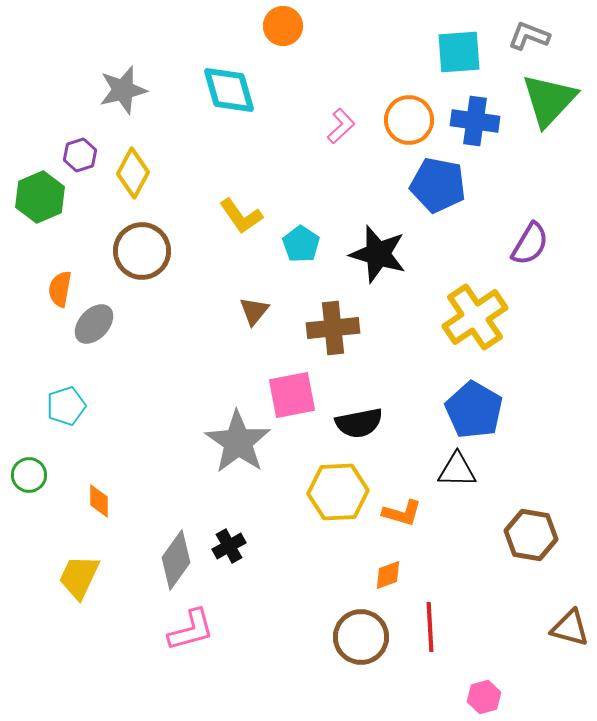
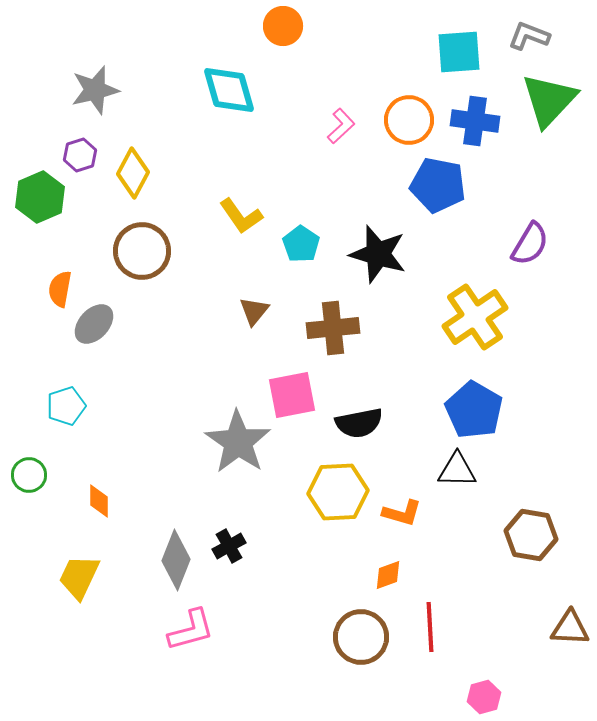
gray star at (123, 90): moved 28 px left
gray diamond at (176, 560): rotated 14 degrees counterclockwise
brown triangle at (570, 628): rotated 12 degrees counterclockwise
